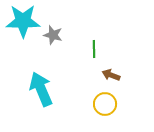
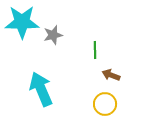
cyan star: moved 1 px left, 1 px down
gray star: rotated 30 degrees counterclockwise
green line: moved 1 px right, 1 px down
